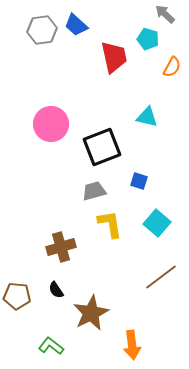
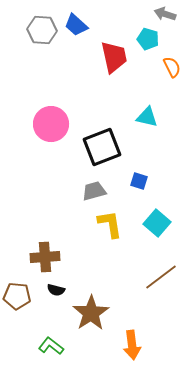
gray arrow: rotated 25 degrees counterclockwise
gray hexagon: rotated 12 degrees clockwise
orange semicircle: rotated 55 degrees counterclockwise
brown cross: moved 16 px left, 10 px down; rotated 12 degrees clockwise
black semicircle: rotated 42 degrees counterclockwise
brown star: rotated 6 degrees counterclockwise
